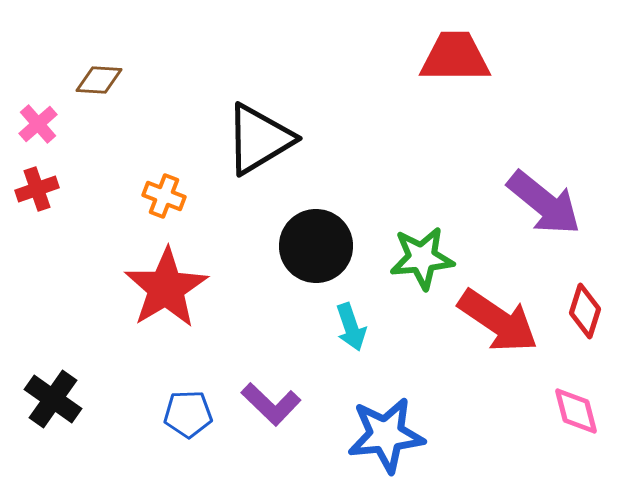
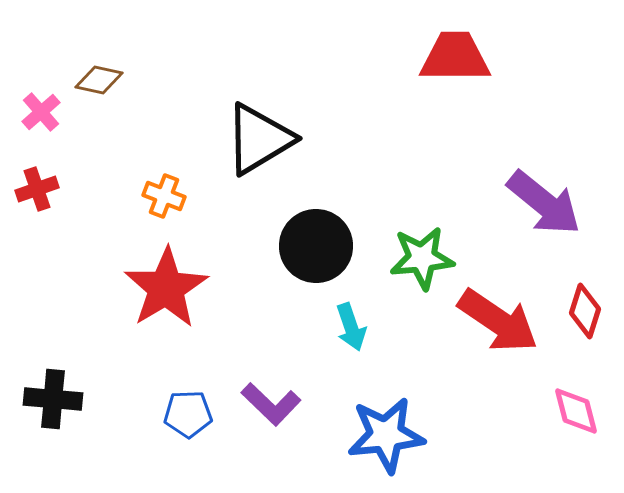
brown diamond: rotated 9 degrees clockwise
pink cross: moved 3 px right, 12 px up
black cross: rotated 30 degrees counterclockwise
